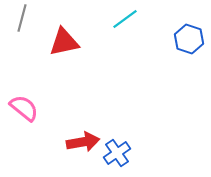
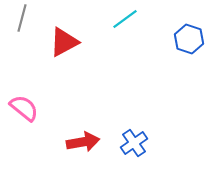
red triangle: rotated 16 degrees counterclockwise
blue cross: moved 17 px right, 10 px up
